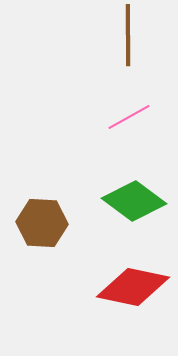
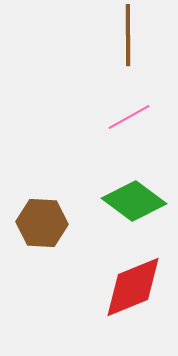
red diamond: rotated 34 degrees counterclockwise
